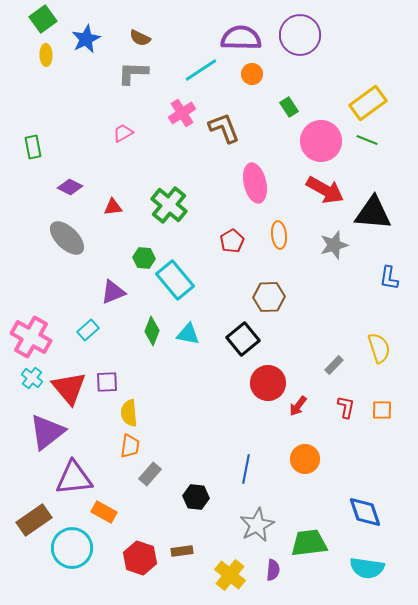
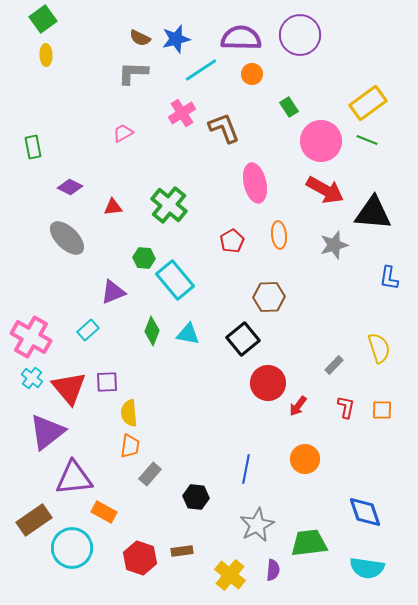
blue star at (86, 39): moved 90 px right; rotated 12 degrees clockwise
